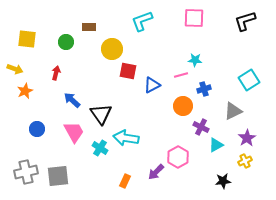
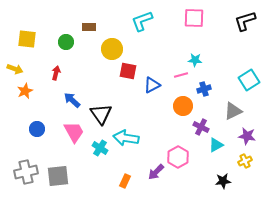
purple star: moved 2 px up; rotated 30 degrees counterclockwise
